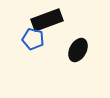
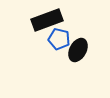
blue pentagon: moved 26 px right
